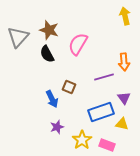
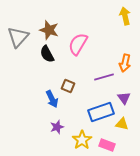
orange arrow: moved 1 px right, 1 px down; rotated 18 degrees clockwise
brown square: moved 1 px left, 1 px up
